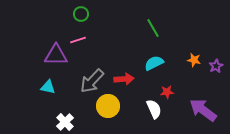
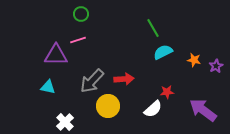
cyan semicircle: moved 9 px right, 11 px up
white semicircle: moved 1 px left; rotated 72 degrees clockwise
